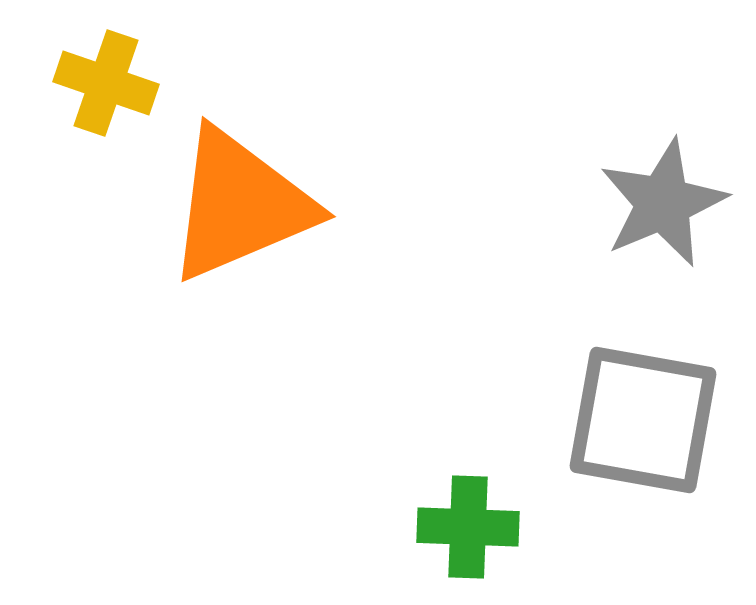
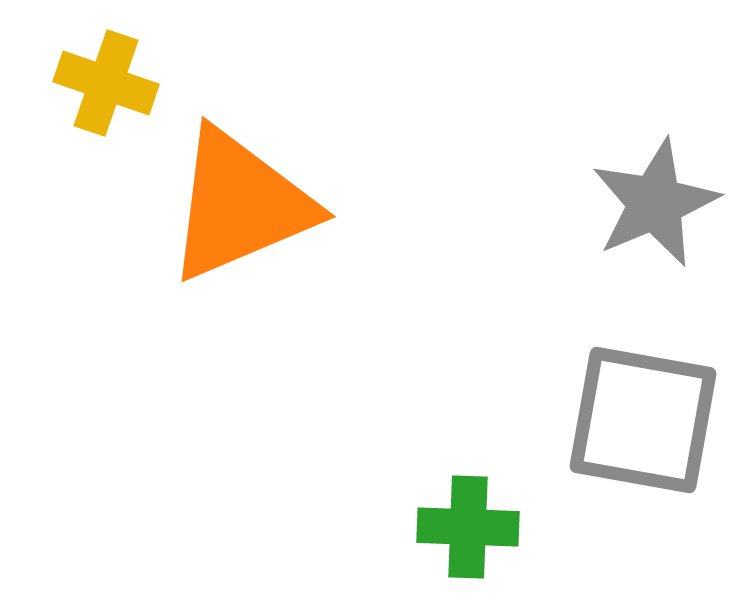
gray star: moved 8 px left
